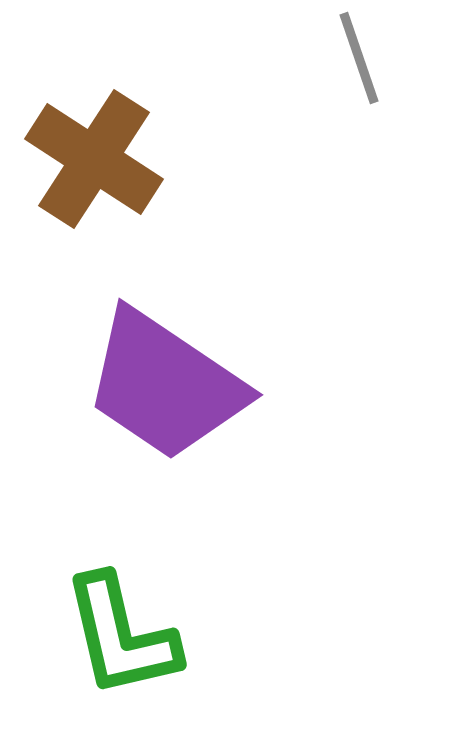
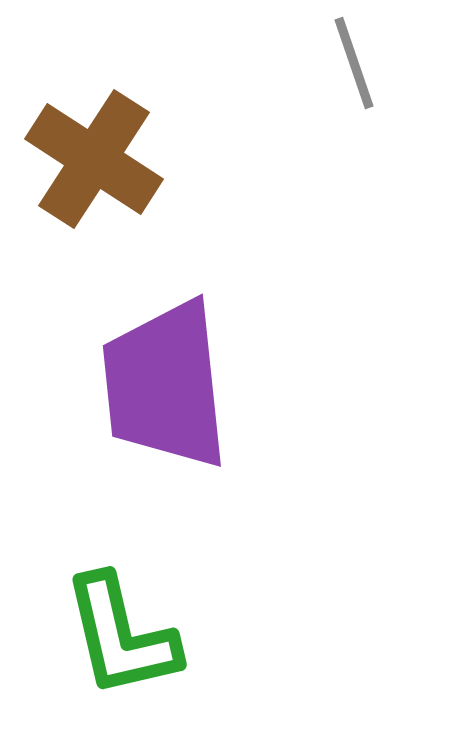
gray line: moved 5 px left, 5 px down
purple trapezoid: rotated 50 degrees clockwise
